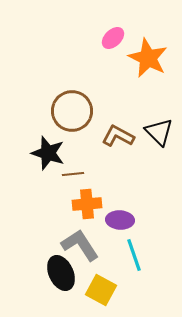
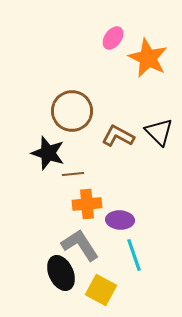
pink ellipse: rotated 10 degrees counterclockwise
